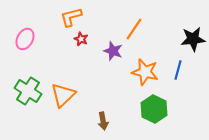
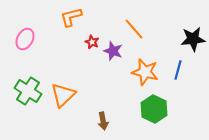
orange line: rotated 75 degrees counterclockwise
red star: moved 11 px right, 3 px down
